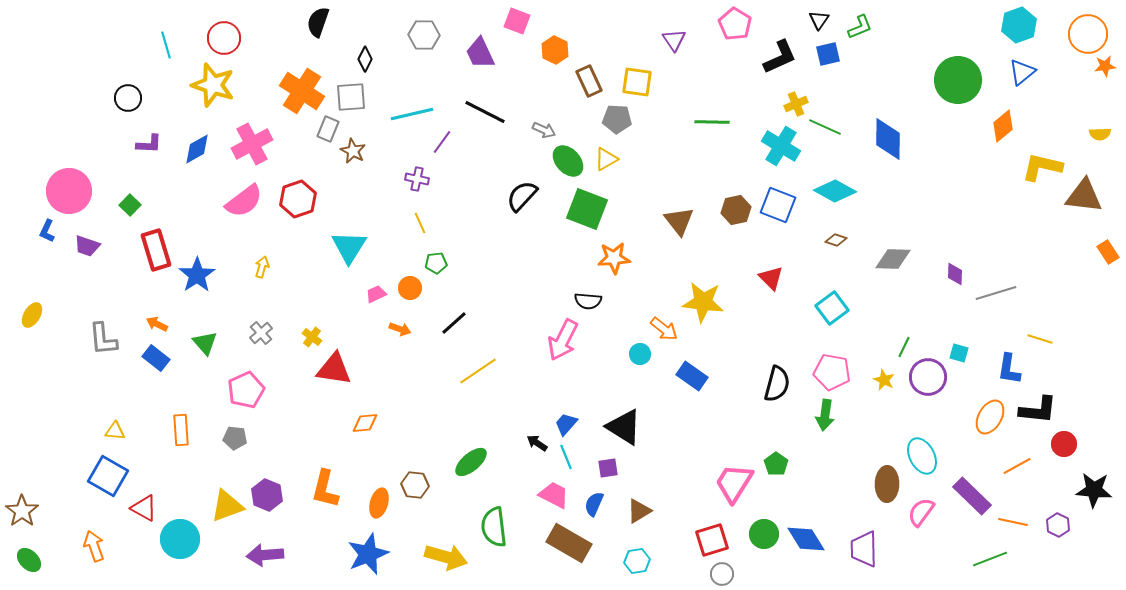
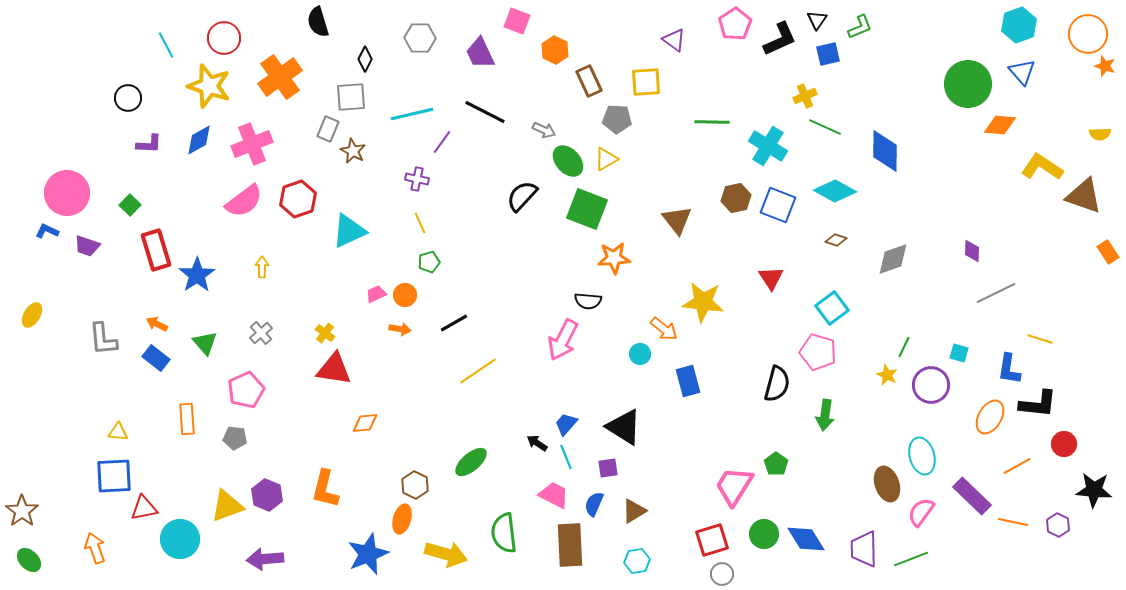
black triangle at (819, 20): moved 2 px left
black semicircle at (318, 22): rotated 36 degrees counterclockwise
pink pentagon at (735, 24): rotated 8 degrees clockwise
gray hexagon at (424, 35): moved 4 px left, 3 px down
purple triangle at (674, 40): rotated 20 degrees counterclockwise
cyan line at (166, 45): rotated 12 degrees counterclockwise
black L-shape at (780, 57): moved 18 px up
orange star at (1105, 66): rotated 25 degrees clockwise
blue triangle at (1022, 72): rotated 32 degrees counterclockwise
green circle at (958, 80): moved 10 px right, 4 px down
yellow square at (637, 82): moved 9 px right; rotated 12 degrees counterclockwise
yellow star at (213, 85): moved 4 px left, 1 px down
orange cross at (302, 91): moved 22 px left, 14 px up; rotated 21 degrees clockwise
yellow cross at (796, 104): moved 9 px right, 8 px up
orange diamond at (1003, 126): moved 3 px left, 1 px up; rotated 44 degrees clockwise
blue diamond at (888, 139): moved 3 px left, 12 px down
pink cross at (252, 144): rotated 6 degrees clockwise
cyan cross at (781, 146): moved 13 px left
blue diamond at (197, 149): moved 2 px right, 9 px up
yellow L-shape at (1042, 167): rotated 21 degrees clockwise
pink circle at (69, 191): moved 2 px left, 2 px down
brown triangle at (1084, 196): rotated 12 degrees clockwise
brown hexagon at (736, 210): moved 12 px up
brown triangle at (679, 221): moved 2 px left, 1 px up
blue L-shape at (47, 231): rotated 90 degrees clockwise
cyan triangle at (349, 247): moved 16 px up; rotated 33 degrees clockwise
gray diamond at (893, 259): rotated 21 degrees counterclockwise
green pentagon at (436, 263): moved 7 px left, 1 px up; rotated 10 degrees counterclockwise
yellow arrow at (262, 267): rotated 15 degrees counterclockwise
purple diamond at (955, 274): moved 17 px right, 23 px up
red triangle at (771, 278): rotated 12 degrees clockwise
orange circle at (410, 288): moved 5 px left, 7 px down
gray line at (996, 293): rotated 9 degrees counterclockwise
black line at (454, 323): rotated 12 degrees clockwise
orange arrow at (400, 329): rotated 10 degrees counterclockwise
yellow cross at (312, 337): moved 13 px right, 4 px up
pink pentagon at (832, 372): moved 14 px left, 20 px up; rotated 6 degrees clockwise
blue rectangle at (692, 376): moved 4 px left, 5 px down; rotated 40 degrees clockwise
purple circle at (928, 377): moved 3 px right, 8 px down
yellow star at (884, 380): moved 3 px right, 5 px up
black L-shape at (1038, 410): moved 6 px up
orange rectangle at (181, 430): moved 6 px right, 11 px up
yellow triangle at (115, 431): moved 3 px right, 1 px down
cyan ellipse at (922, 456): rotated 12 degrees clockwise
blue square at (108, 476): moved 6 px right; rotated 33 degrees counterclockwise
pink trapezoid at (734, 483): moved 3 px down
brown ellipse at (887, 484): rotated 20 degrees counterclockwise
brown hexagon at (415, 485): rotated 20 degrees clockwise
orange ellipse at (379, 503): moved 23 px right, 16 px down
red triangle at (144, 508): rotated 40 degrees counterclockwise
brown triangle at (639, 511): moved 5 px left
green semicircle at (494, 527): moved 10 px right, 6 px down
brown rectangle at (569, 543): moved 1 px right, 2 px down; rotated 57 degrees clockwise
orange arrow at (94, 546): moved 1 px right, 2 px down
purple arrow at (265, 555): moved 4 px down
yellow arrow at (446, 557): moved 3 px up
green line at (990, 559): moved 79 px left
